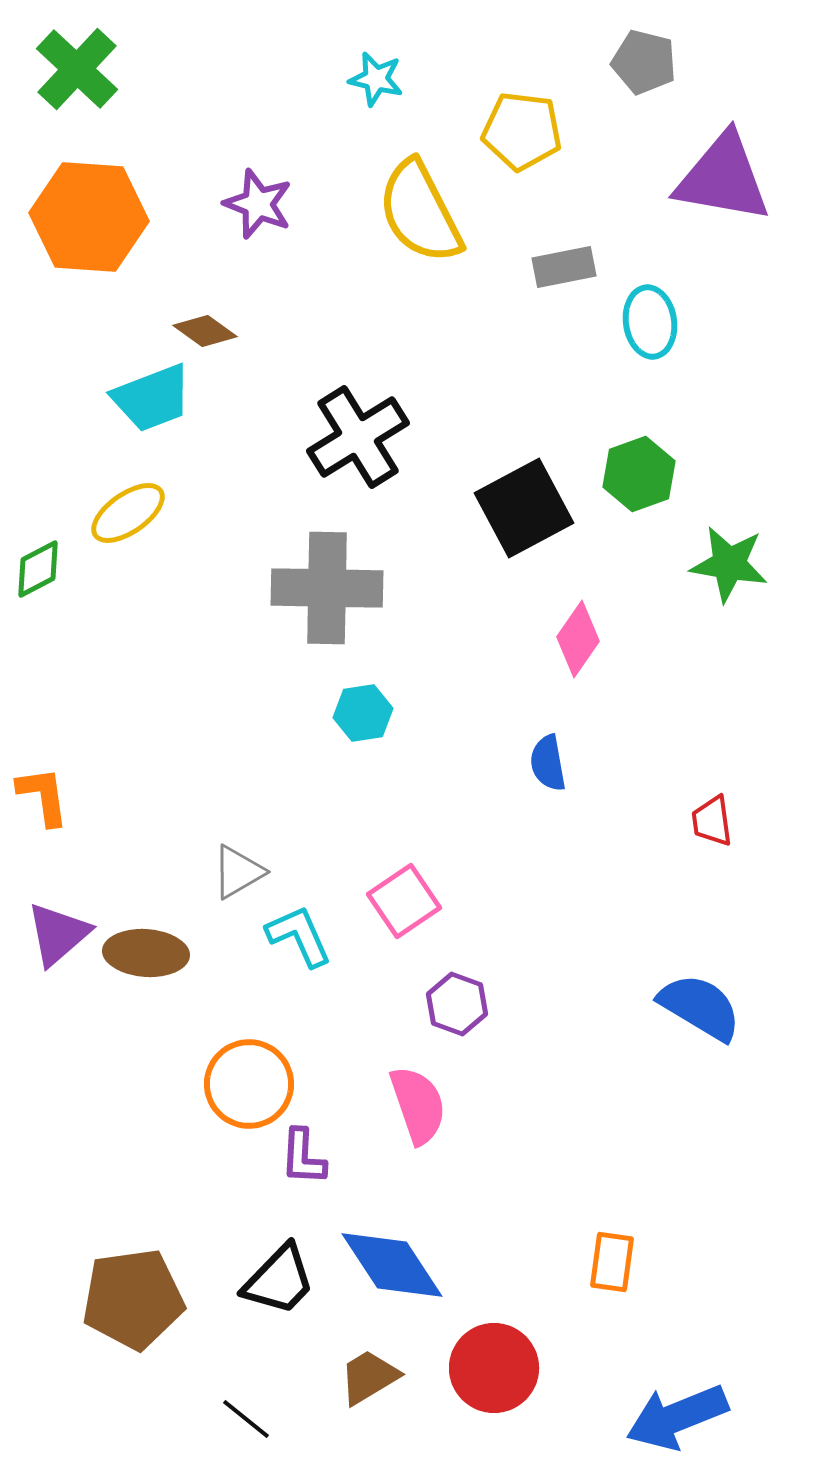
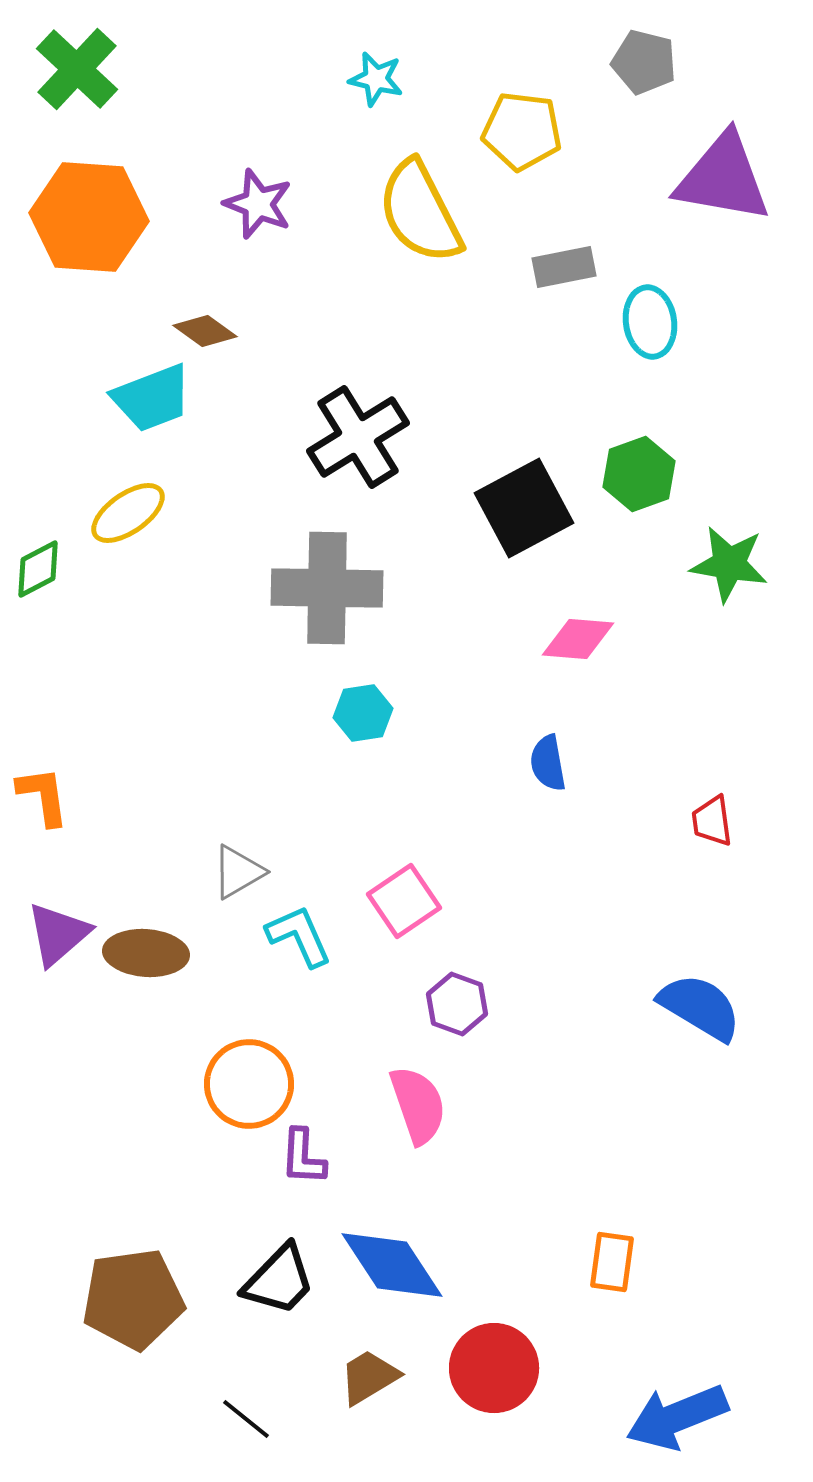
pink diamond at (578, 639): rotated 60 degrees clockwise
